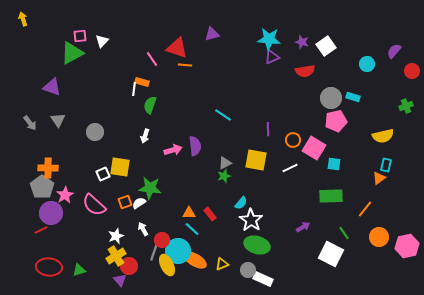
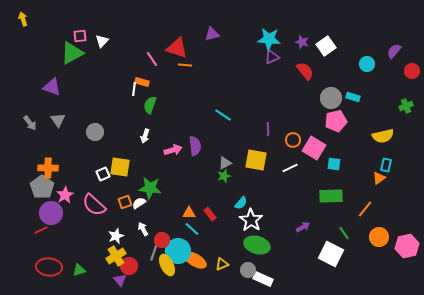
red semicircle at (305, 71): rotated 120 degrees counterclockwise
